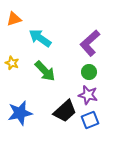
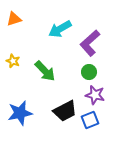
cyan arrow: moved 20 px right, 9 px up; rotated 65 degrees counterclockwise
yellow star: moved 1 px right, 2 px up
purple star: moved 7 px right
black trapezoid: rotated 15 degrees clockwise
